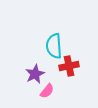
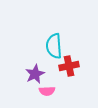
pink semicircle: rotated 49 degrees clockwise
